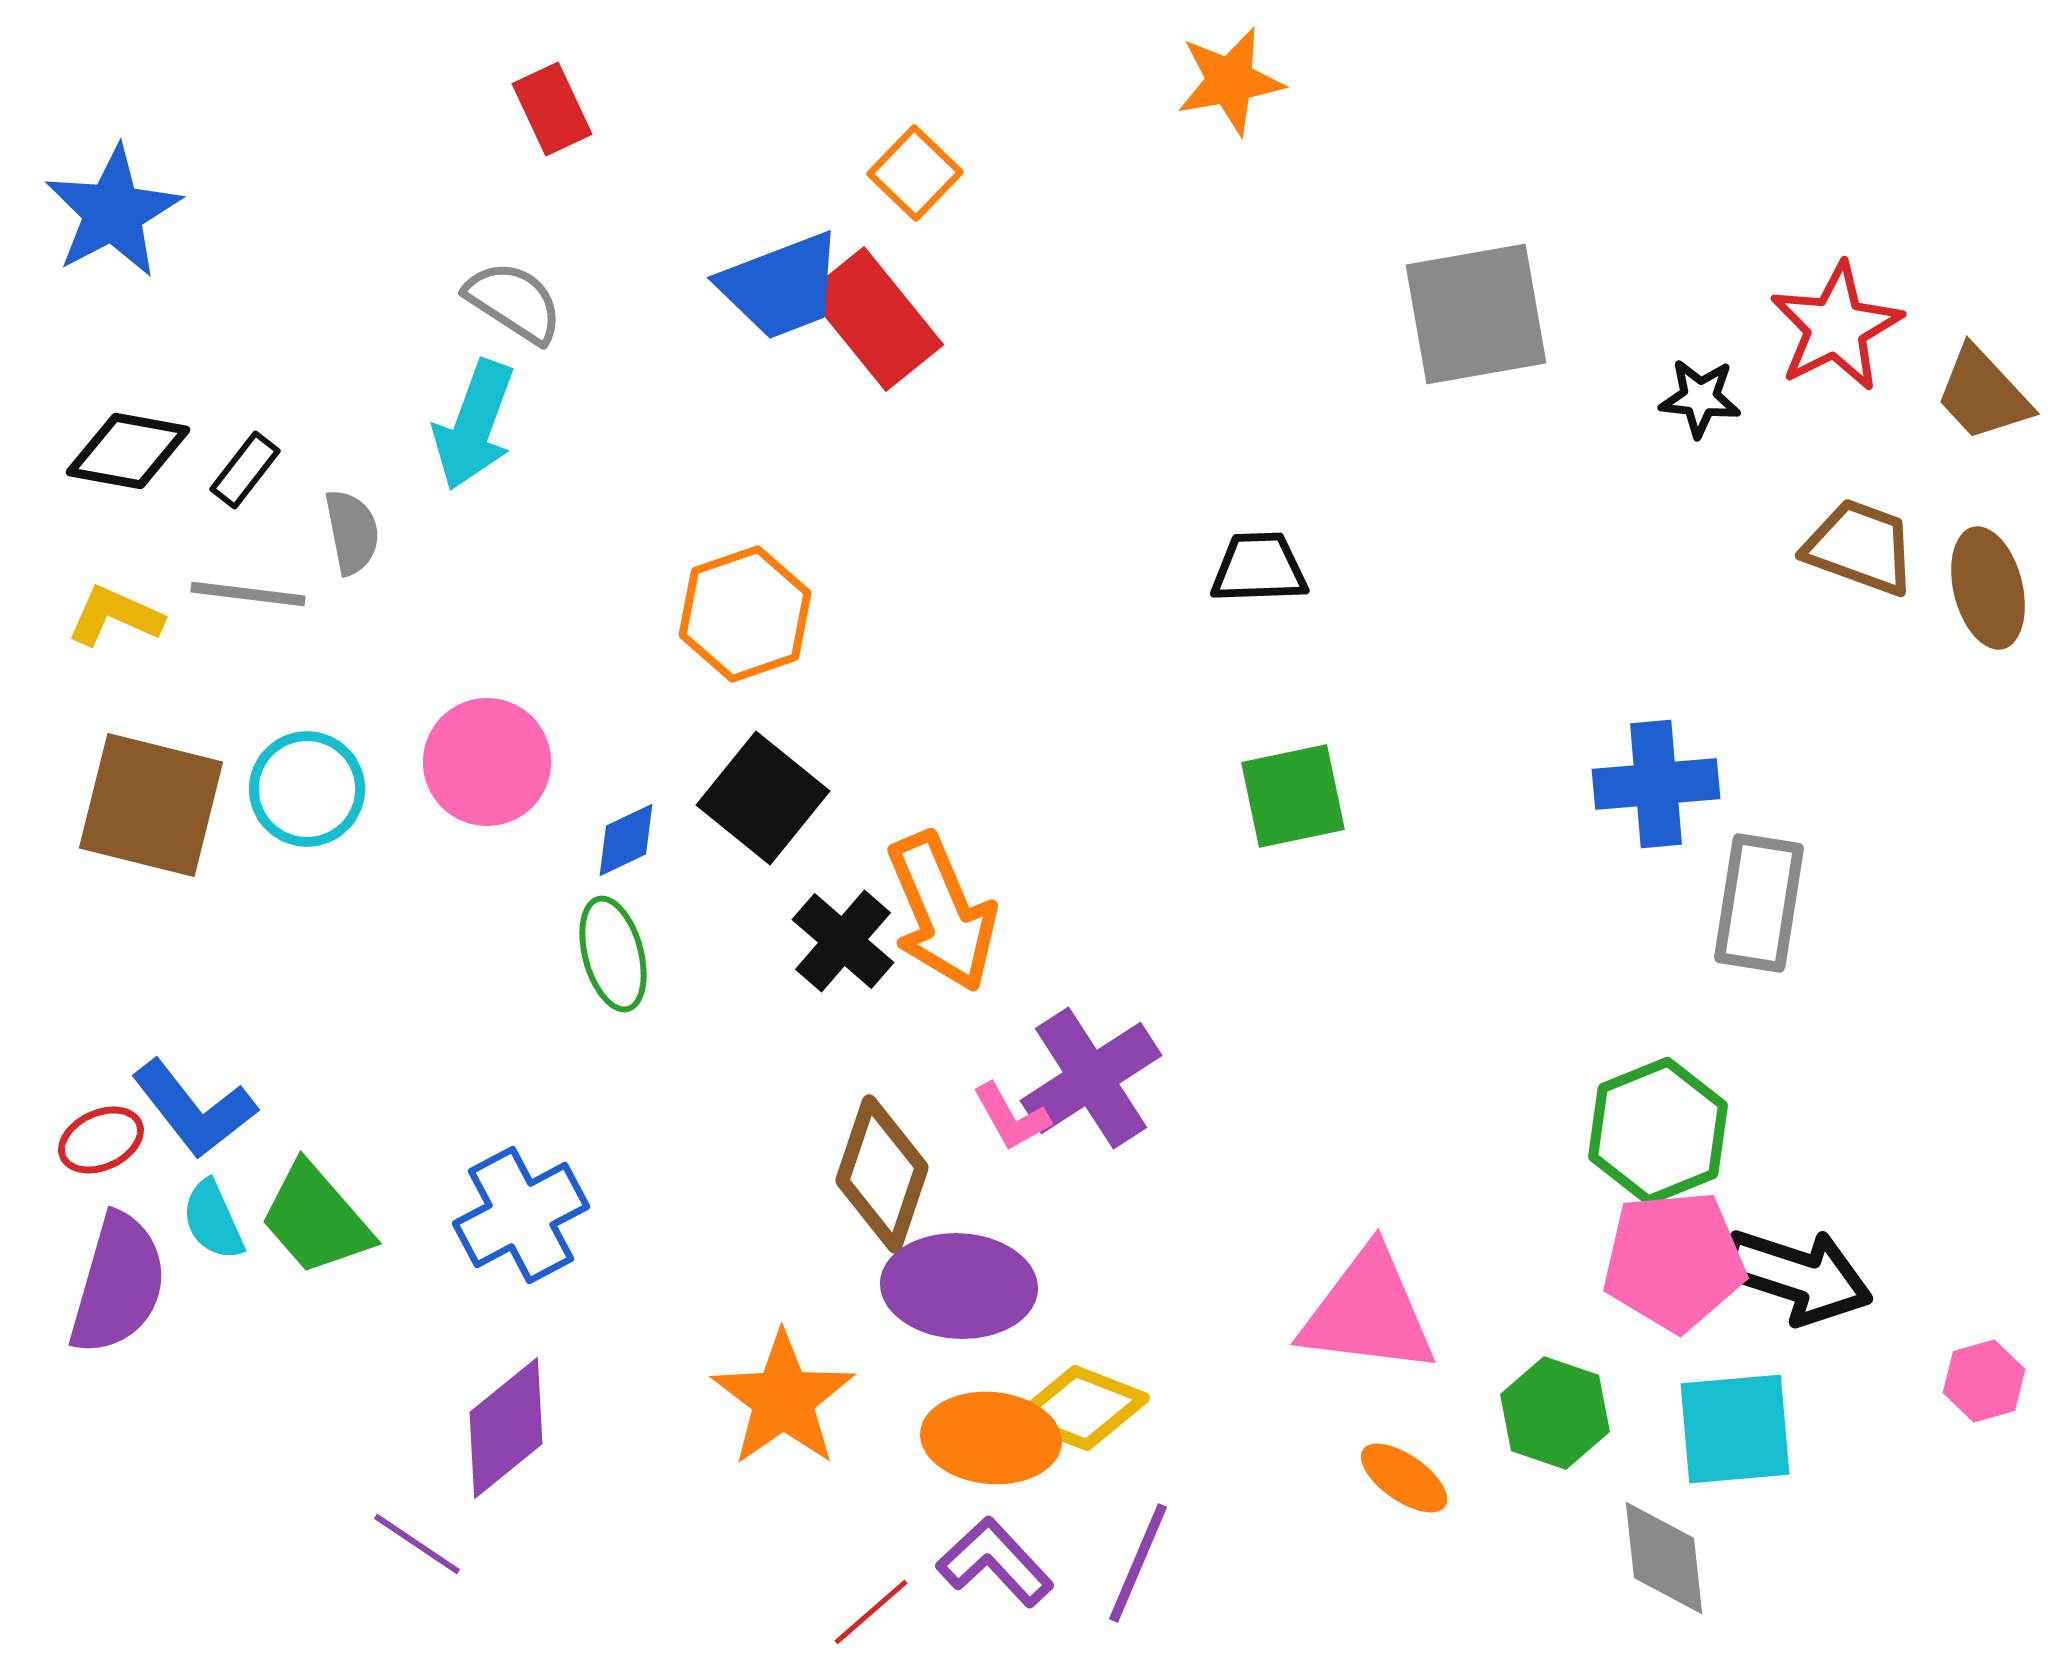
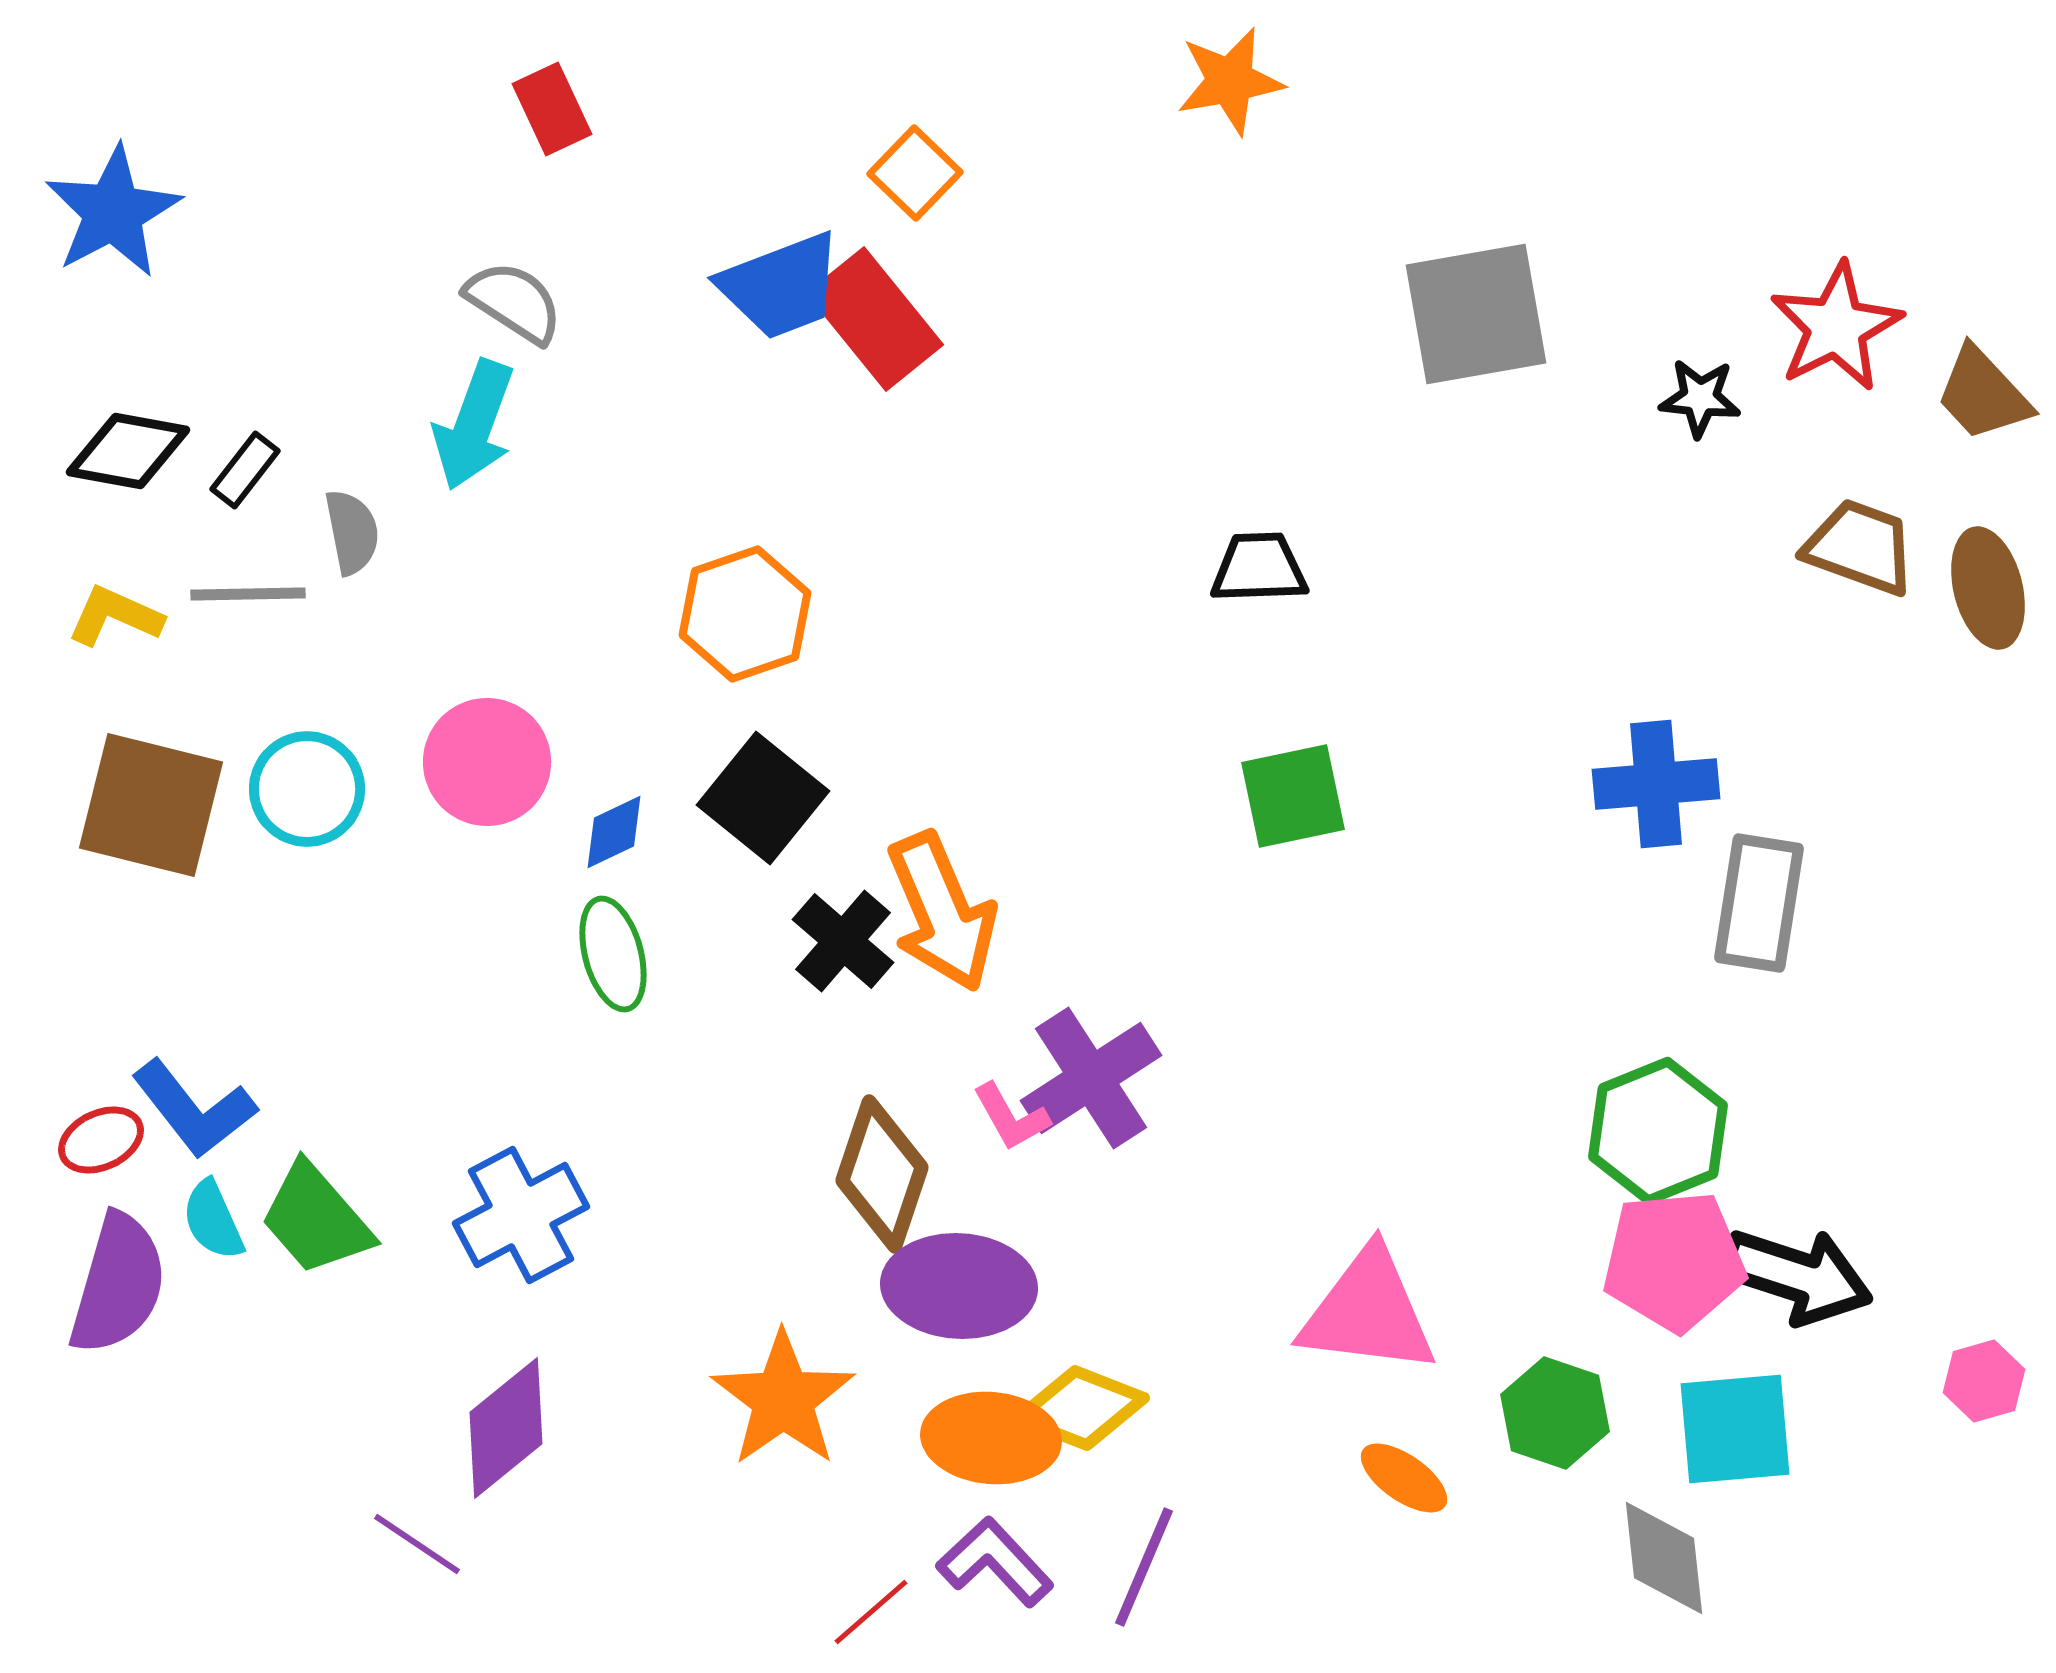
gray line at (248, 594): rotated 8 degrees counterclockwise
blue diamond at (626, 840): moved 12 px left, 8 px up
purple line at (1138, 1563): moved 6 px right, 4 px down
